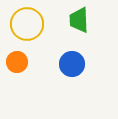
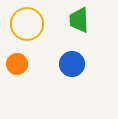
orange circle: moved 2 px down
